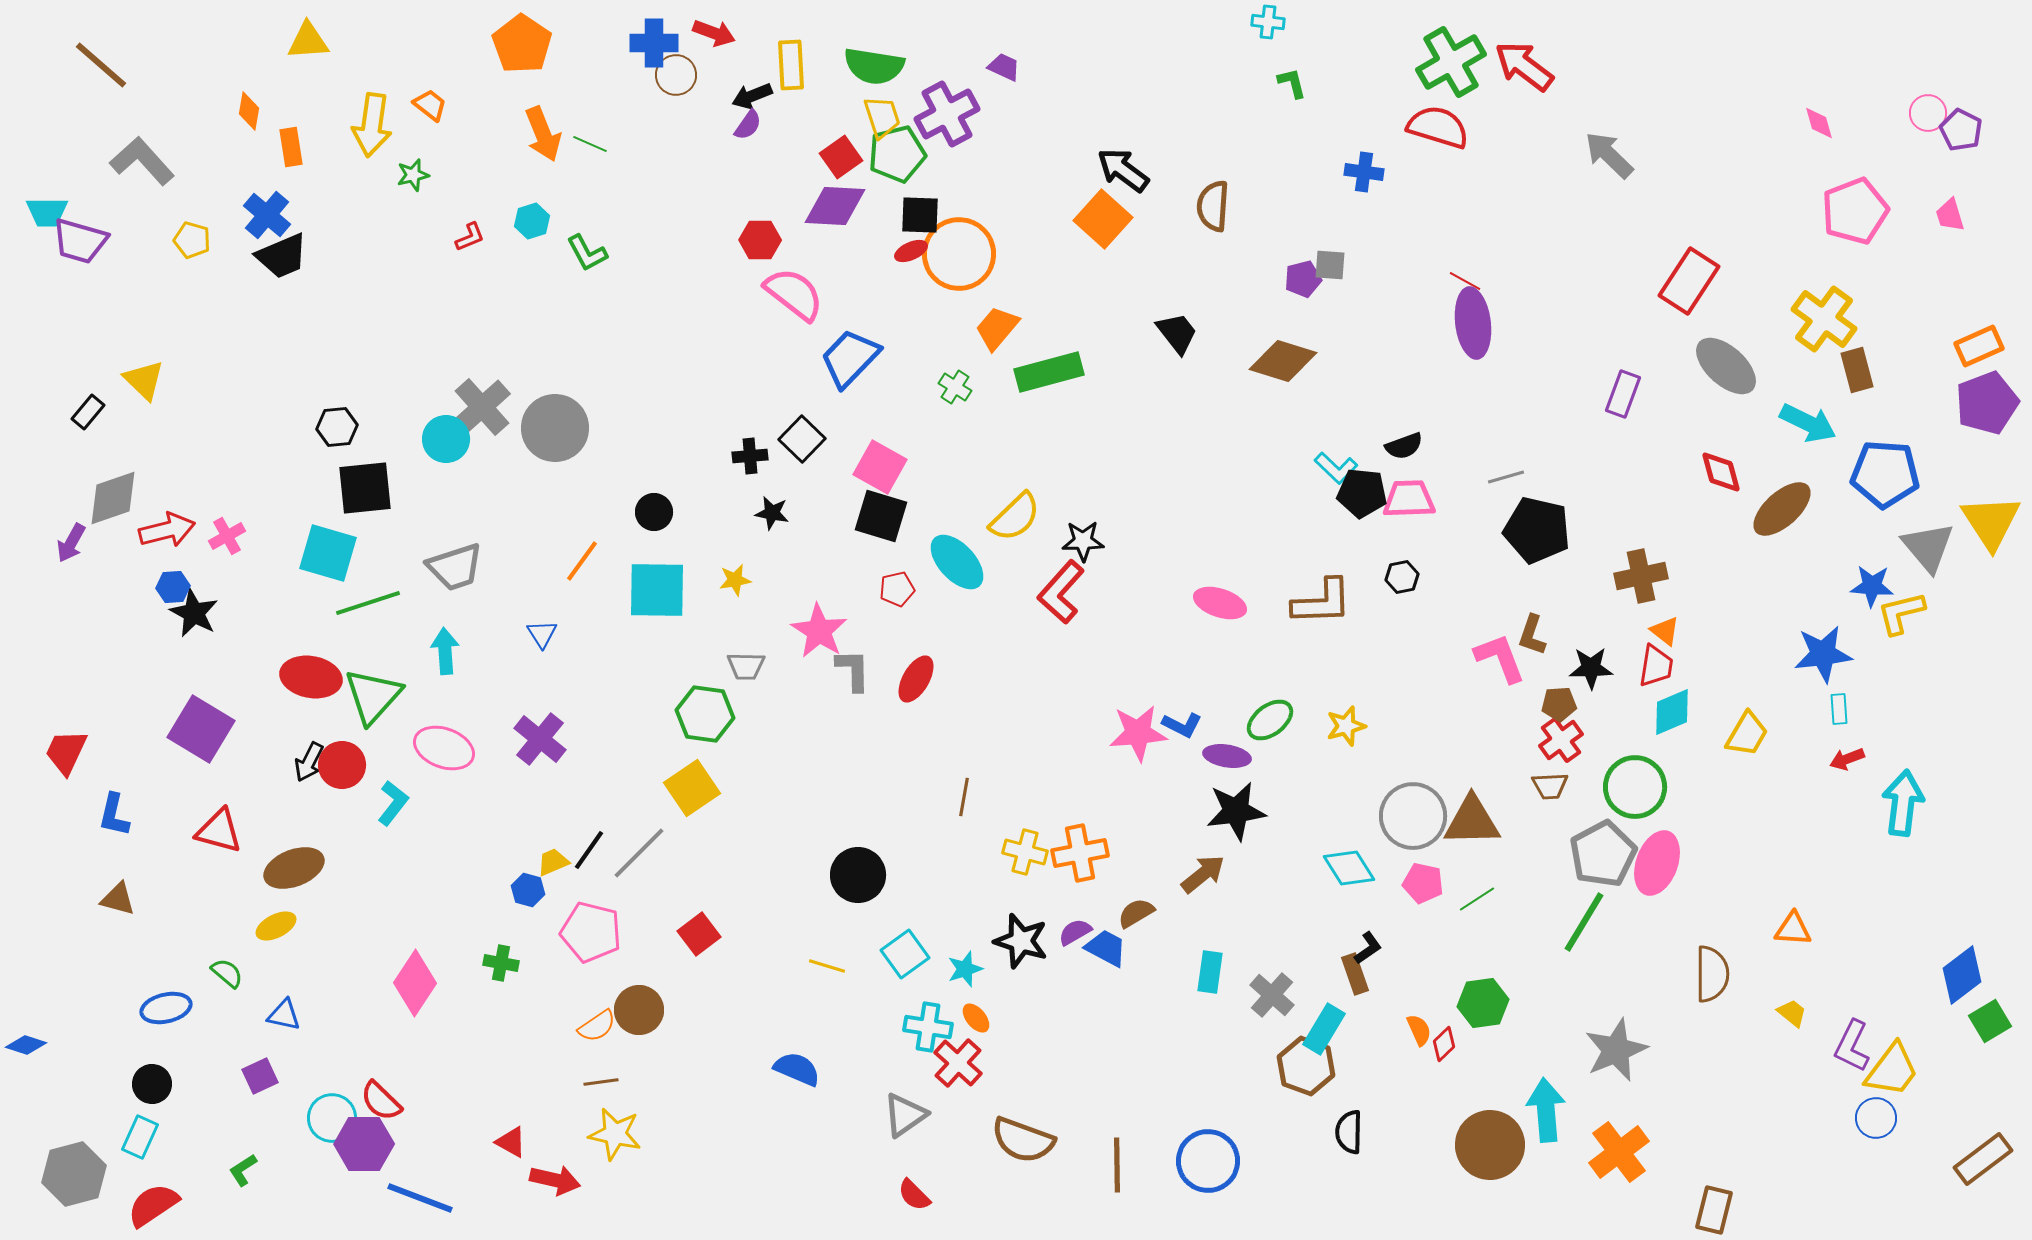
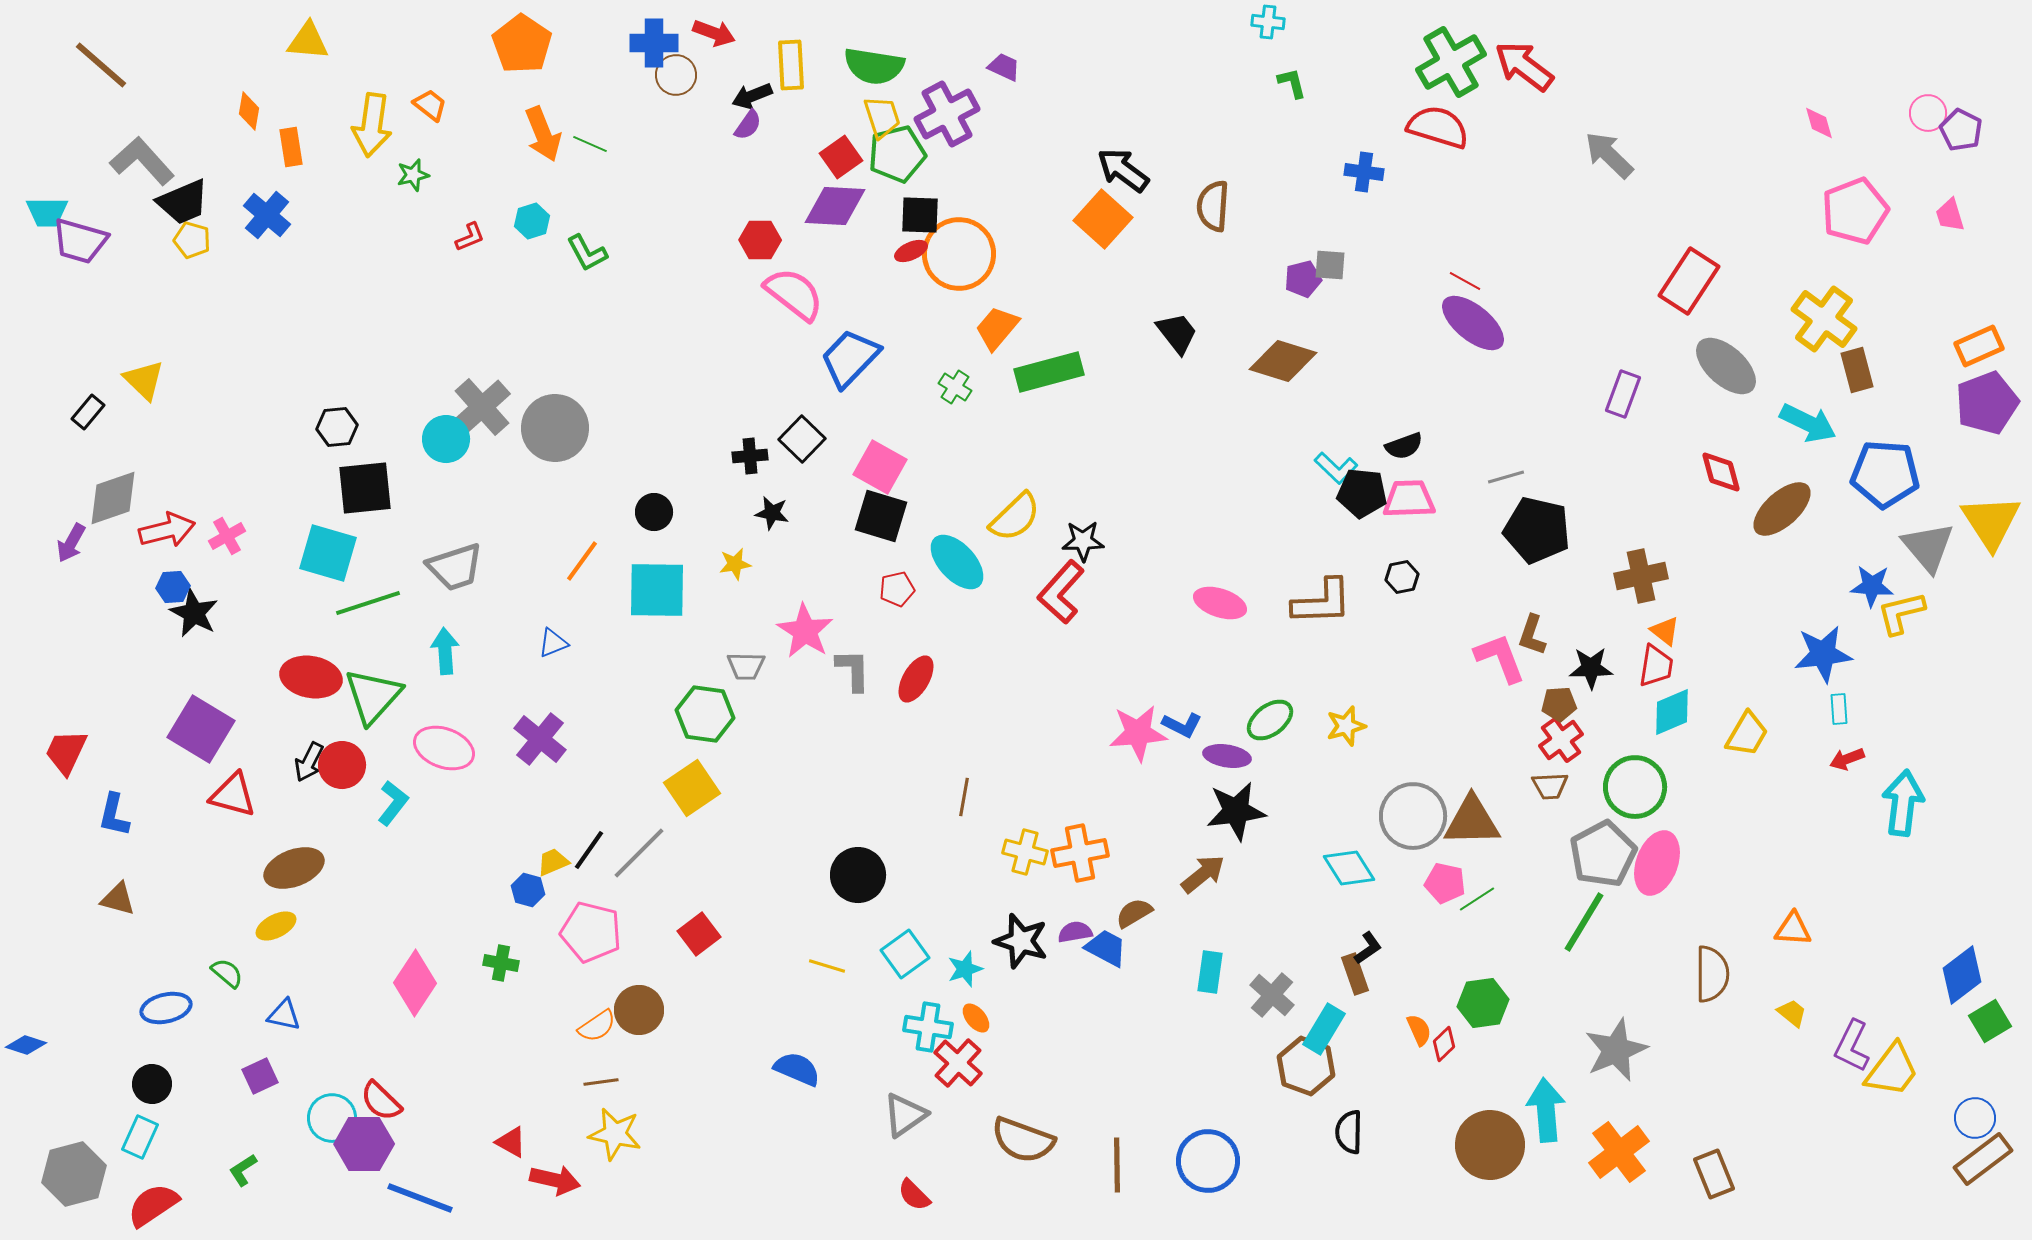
yellow triangle at (308, 41): rotated 9 degrees clockwise
black trapezoid at (282, 256): moved 99 px left, 54 px up
purple ellipse at (1473, 323): rotated 44 degrees counterclockwise
yellow star at (735, 580): moved 16 px up
pink star at (819, 631): moved 14 px left
blue triangle at (542, 634): moved 11 px right, 9 px down; rotated 40 degrees clockwise
red triangle at (219, 831): moved 14 px right, 36 px up
pink pentagon at (1423, 883): moved 22 px right
brown semicircle at (1136, 913): moved 2 px left
purple semicircle at (1075, 932): rotated 20 degrees clockwise
blue circle at (1876, 1118): moved 99 px right
brown rectangle at (1714, 1210): moved 36 px up; rotated 36 degrees counterclockwise
